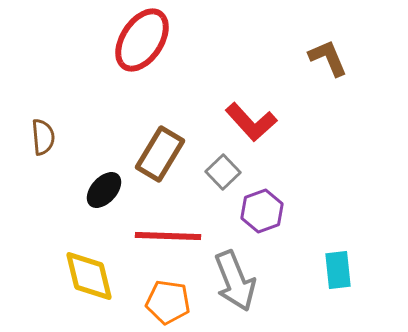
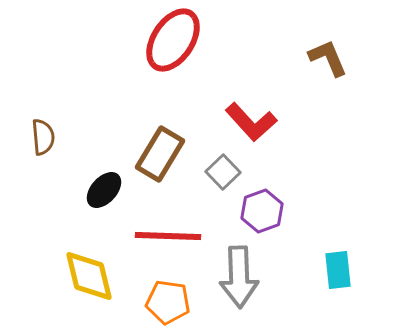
red ellipse: moved 31 px right
gray arrow: moved 4 px right, 4 px up; rotated 20 degrees clockwise
